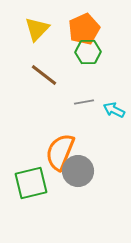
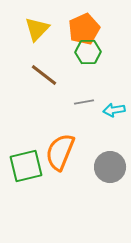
cyan arrow: rotated 35 degrees counterclockwise
gray circle: moved 32 px right, 4 px up
green square: moved 5 px left, 17 px up
